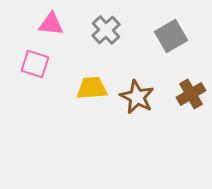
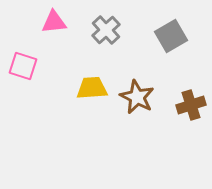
pink triangle: moved 3 px right, 2 px up; rotated 12 degrees counterclockwise
pink square: moved 12 px left, 2 px down
brown cross: moved 11 px down; rotated 12 degrees clockwise
